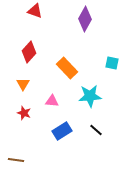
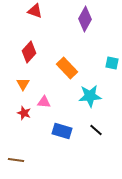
pink triangle: moved 8 px left, 1 px down
blue rectangle: rotated 48 degrees clockwise
